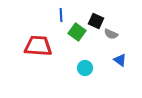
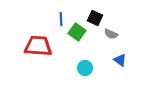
blue line: moved 4 px down
black square: moved 1 px left, 3 px up
